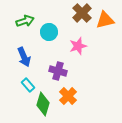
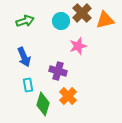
cyan circle: moved 12 px right, 11 px up
cyan rectangle: rotated 32 degrees clockwise
